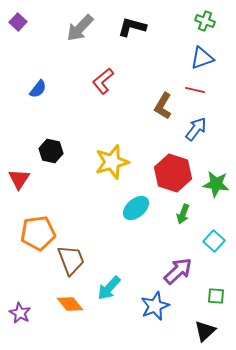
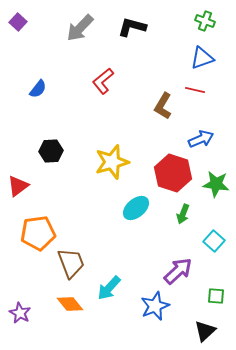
blue arrow: moved 5 px right, 10 px down; rotated 30 degrees clockwise
black hexagon: rotated 15 degrees counterclockwise
red triangle: moved 1 px left, 7 px down; rotated 20 degrees clockwise
brown trapezoid: moved 3 px down
